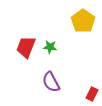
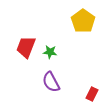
green star: moved 5 px down
